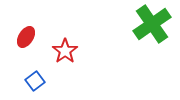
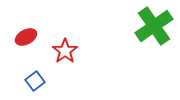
green cross: moved 2 px right, 2 px down
red ellipse: rotated 30 degrees clockwise
